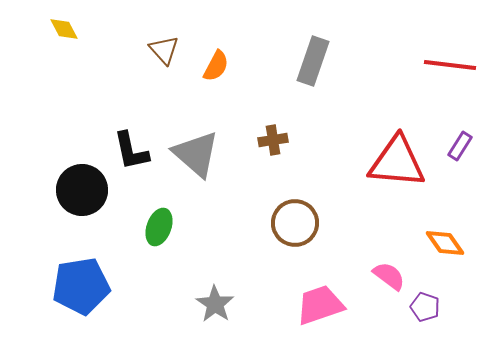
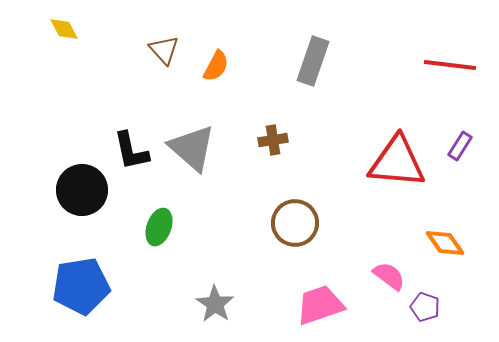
gray triangle: moved 4 px left, 6 px up
